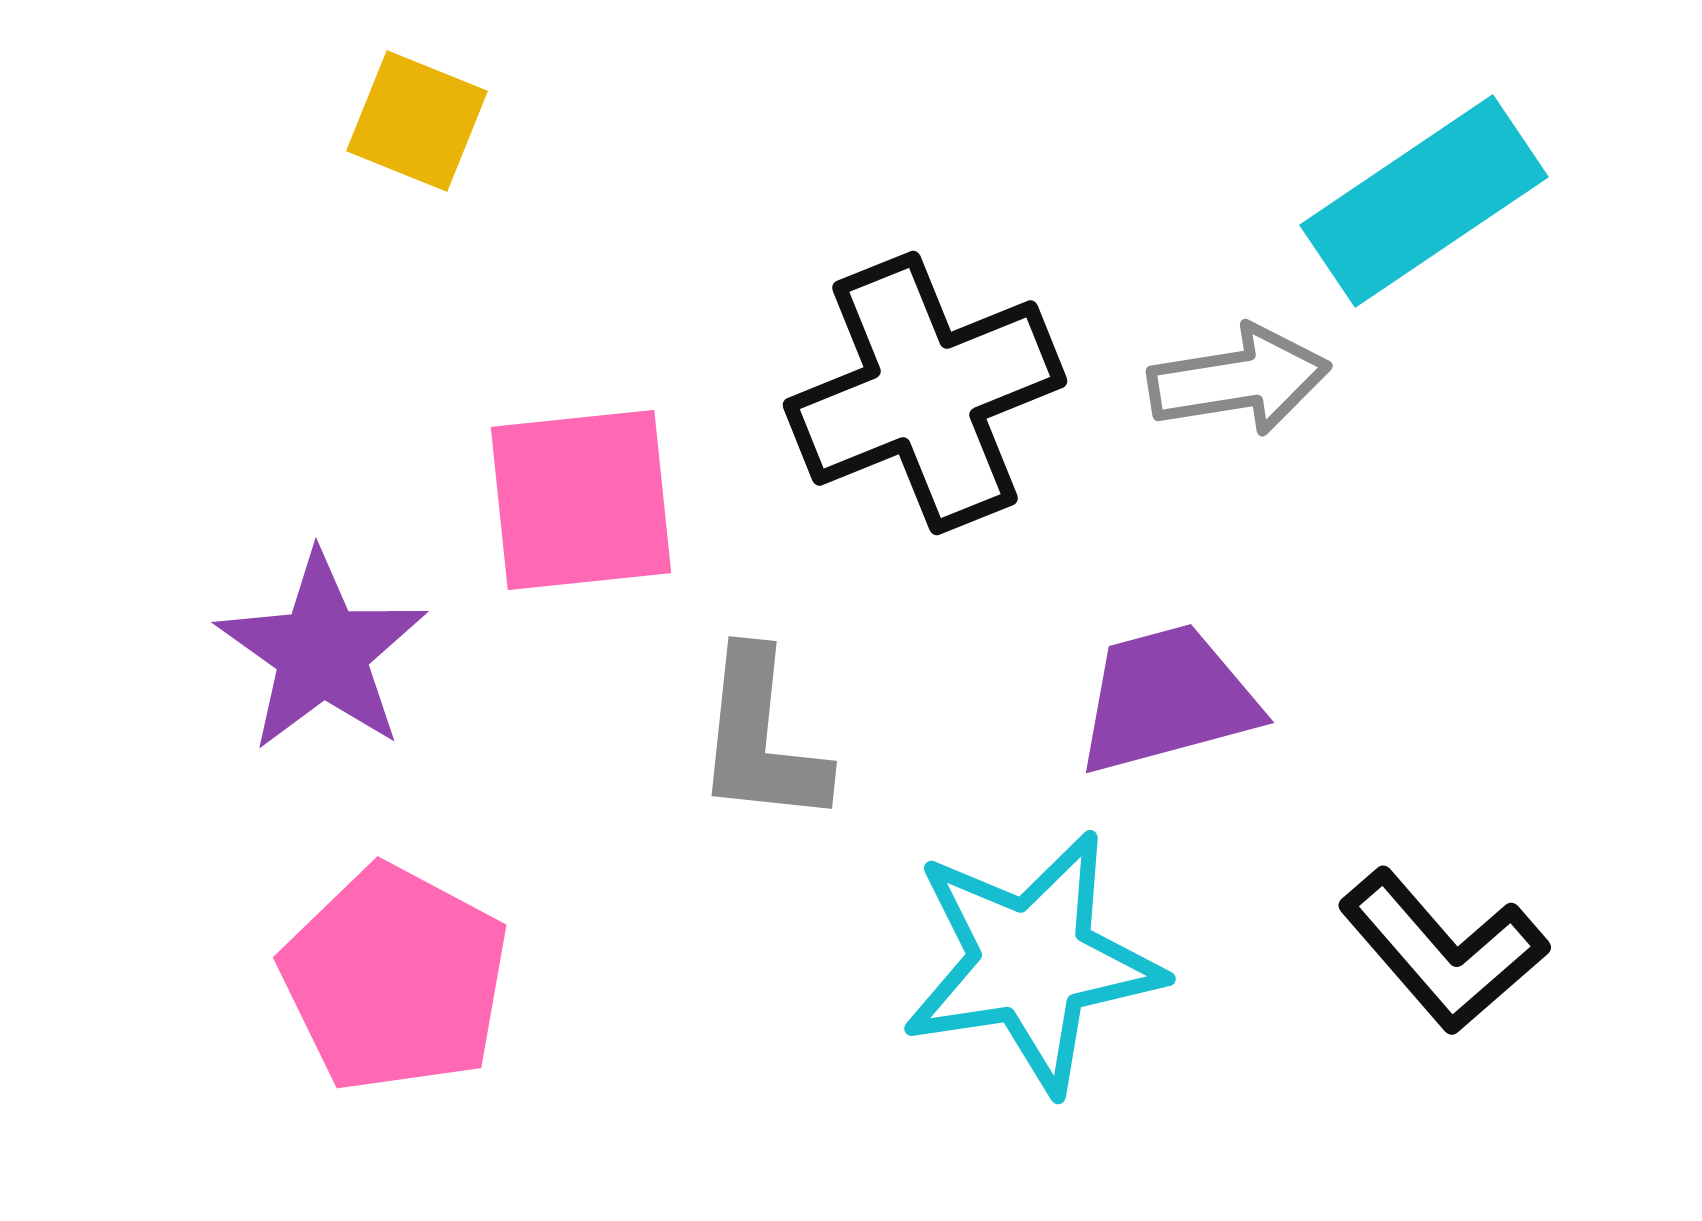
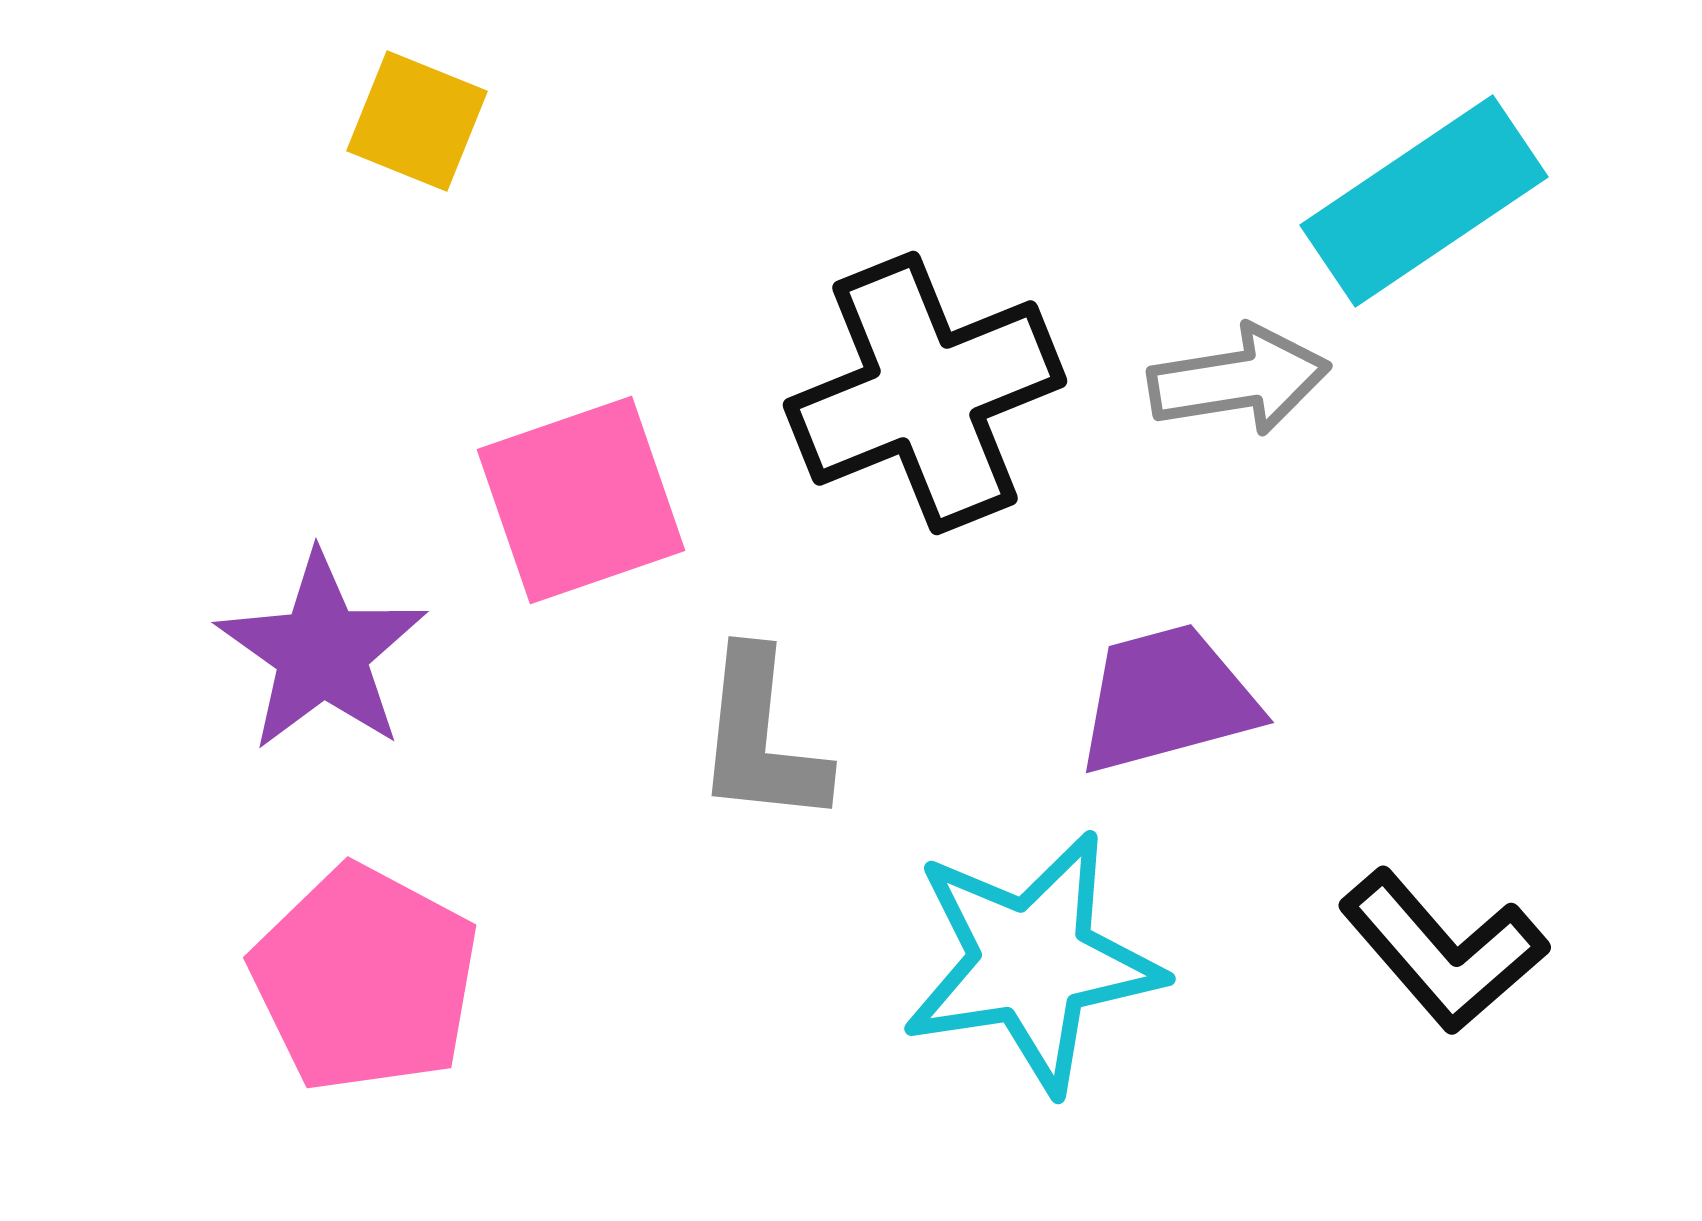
pink square: rotated 13 degrees counterclockwise
pink pentagon: moved 30 px left
